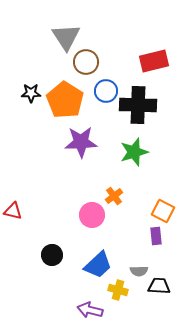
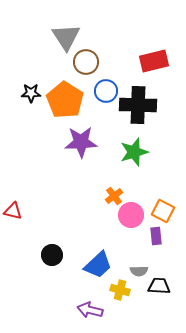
pink circle: moved 39 px right
yellow cross: moved 2 px right
